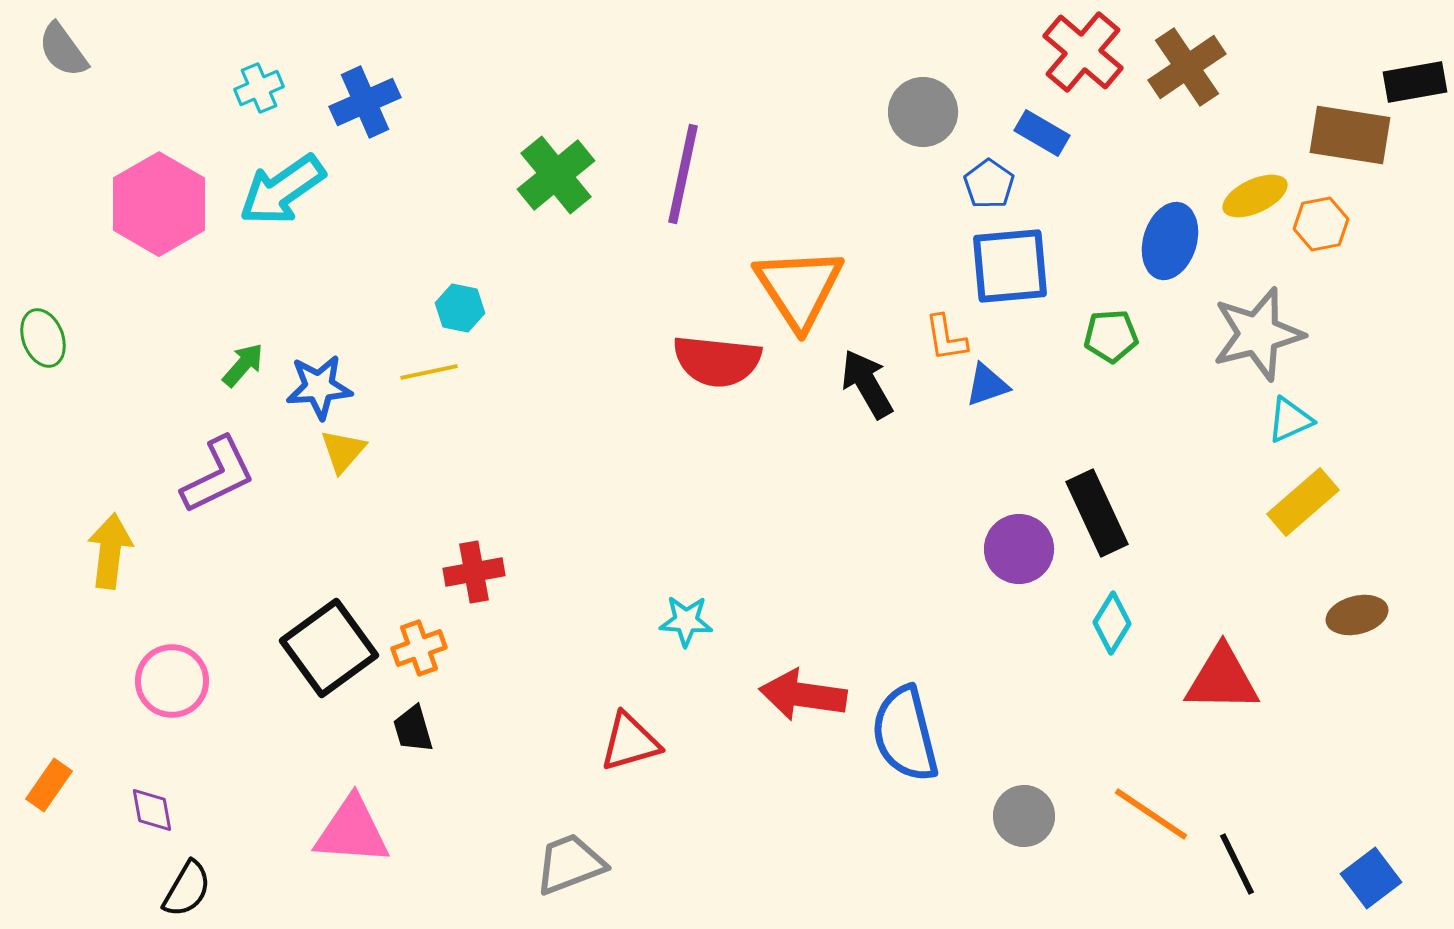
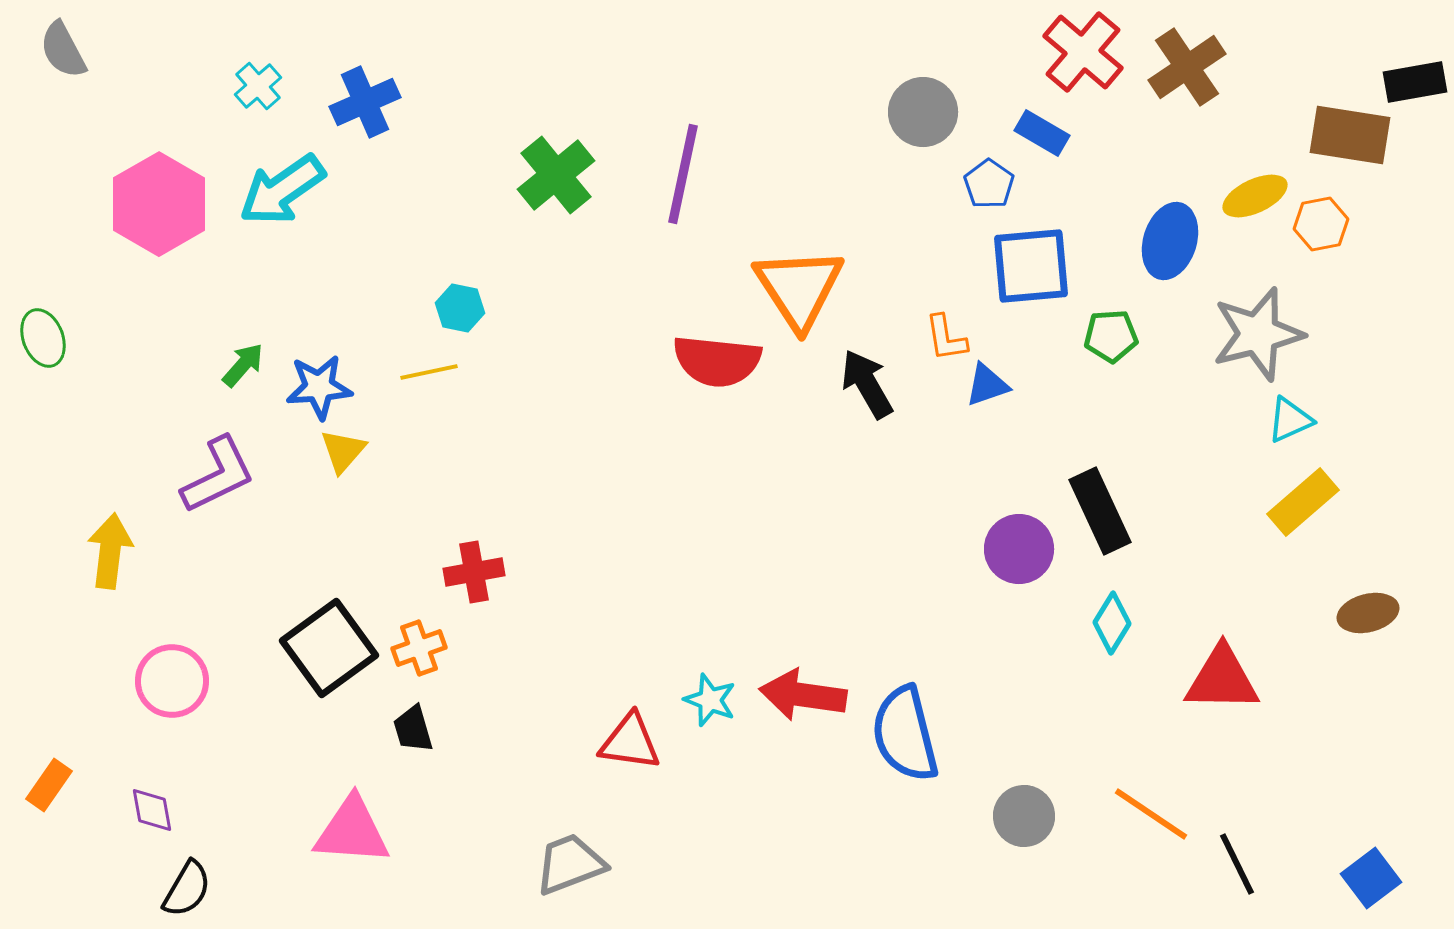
gray semicircle at (63, 50): rotated 8 degrees clockwise
cyan cross at (259, 88): moved 1 px left, 2 px up; rotated 18 degrees counterclockwise
blue square at (1010, 266): moved 21 px right
black rectangle at (1097, 513): moved 3 px right, 2 px up
brown ellipse at (1357, 615): moved 11 px right, 2 px up
cyan star at (686, 621): moved 24 px right, 79 px down; rotated 18 degrees clockwise
red triangle at (630, 742): rotated 24 degrees clockwise
